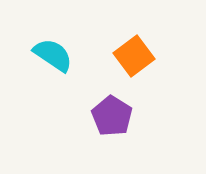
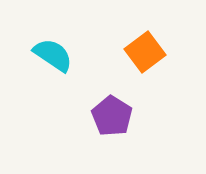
orange square: moved 11 px right, 4 px up
